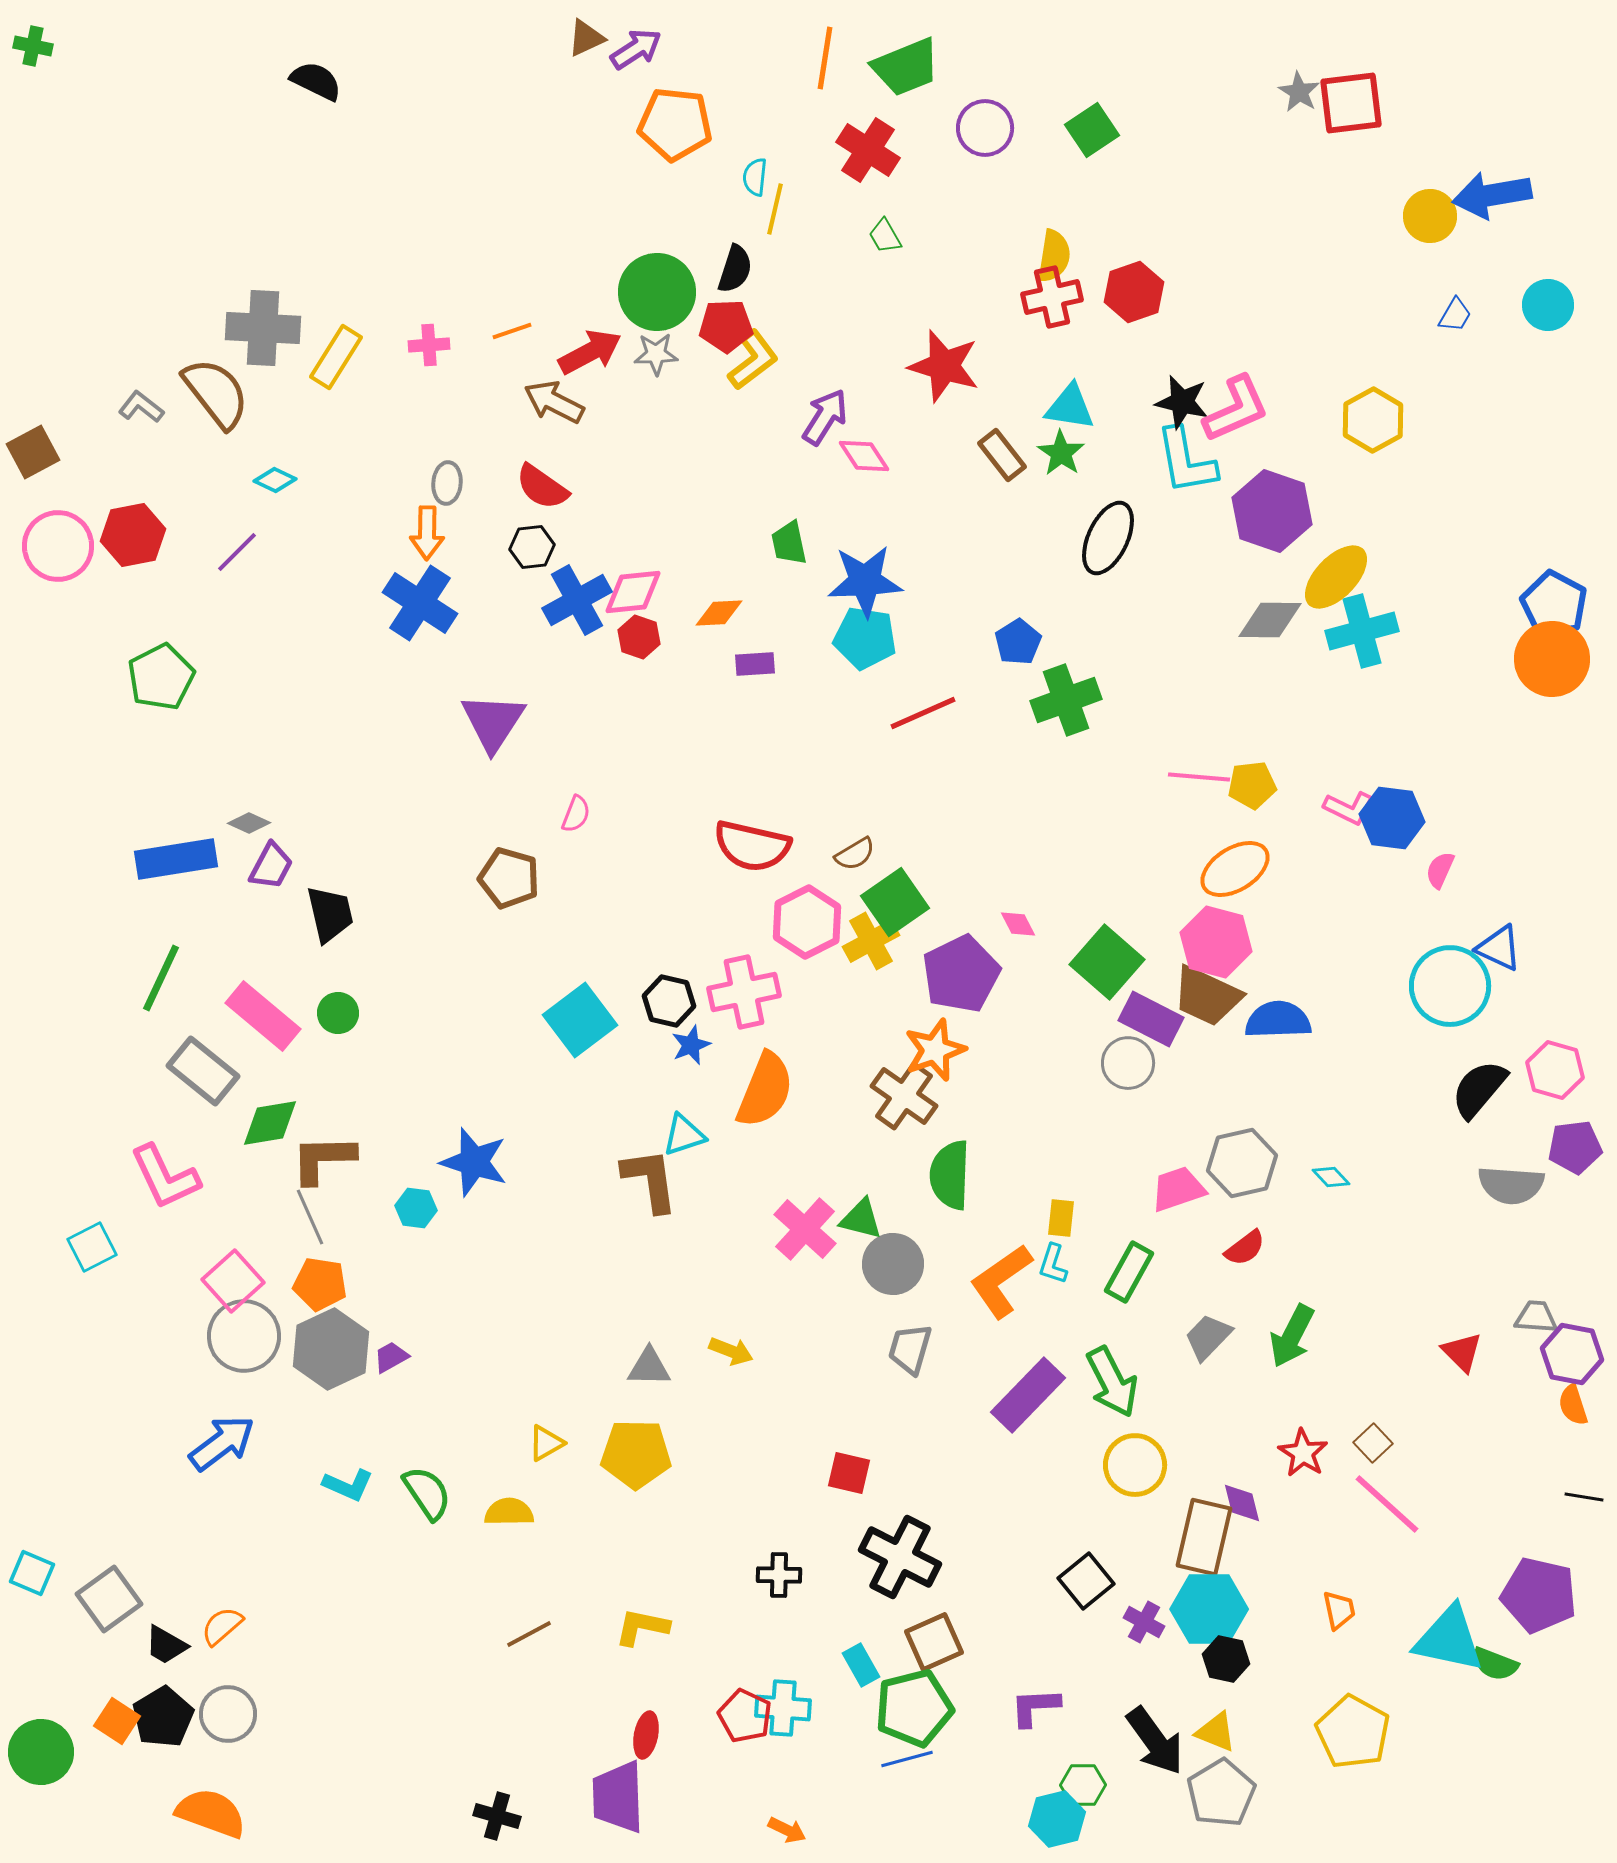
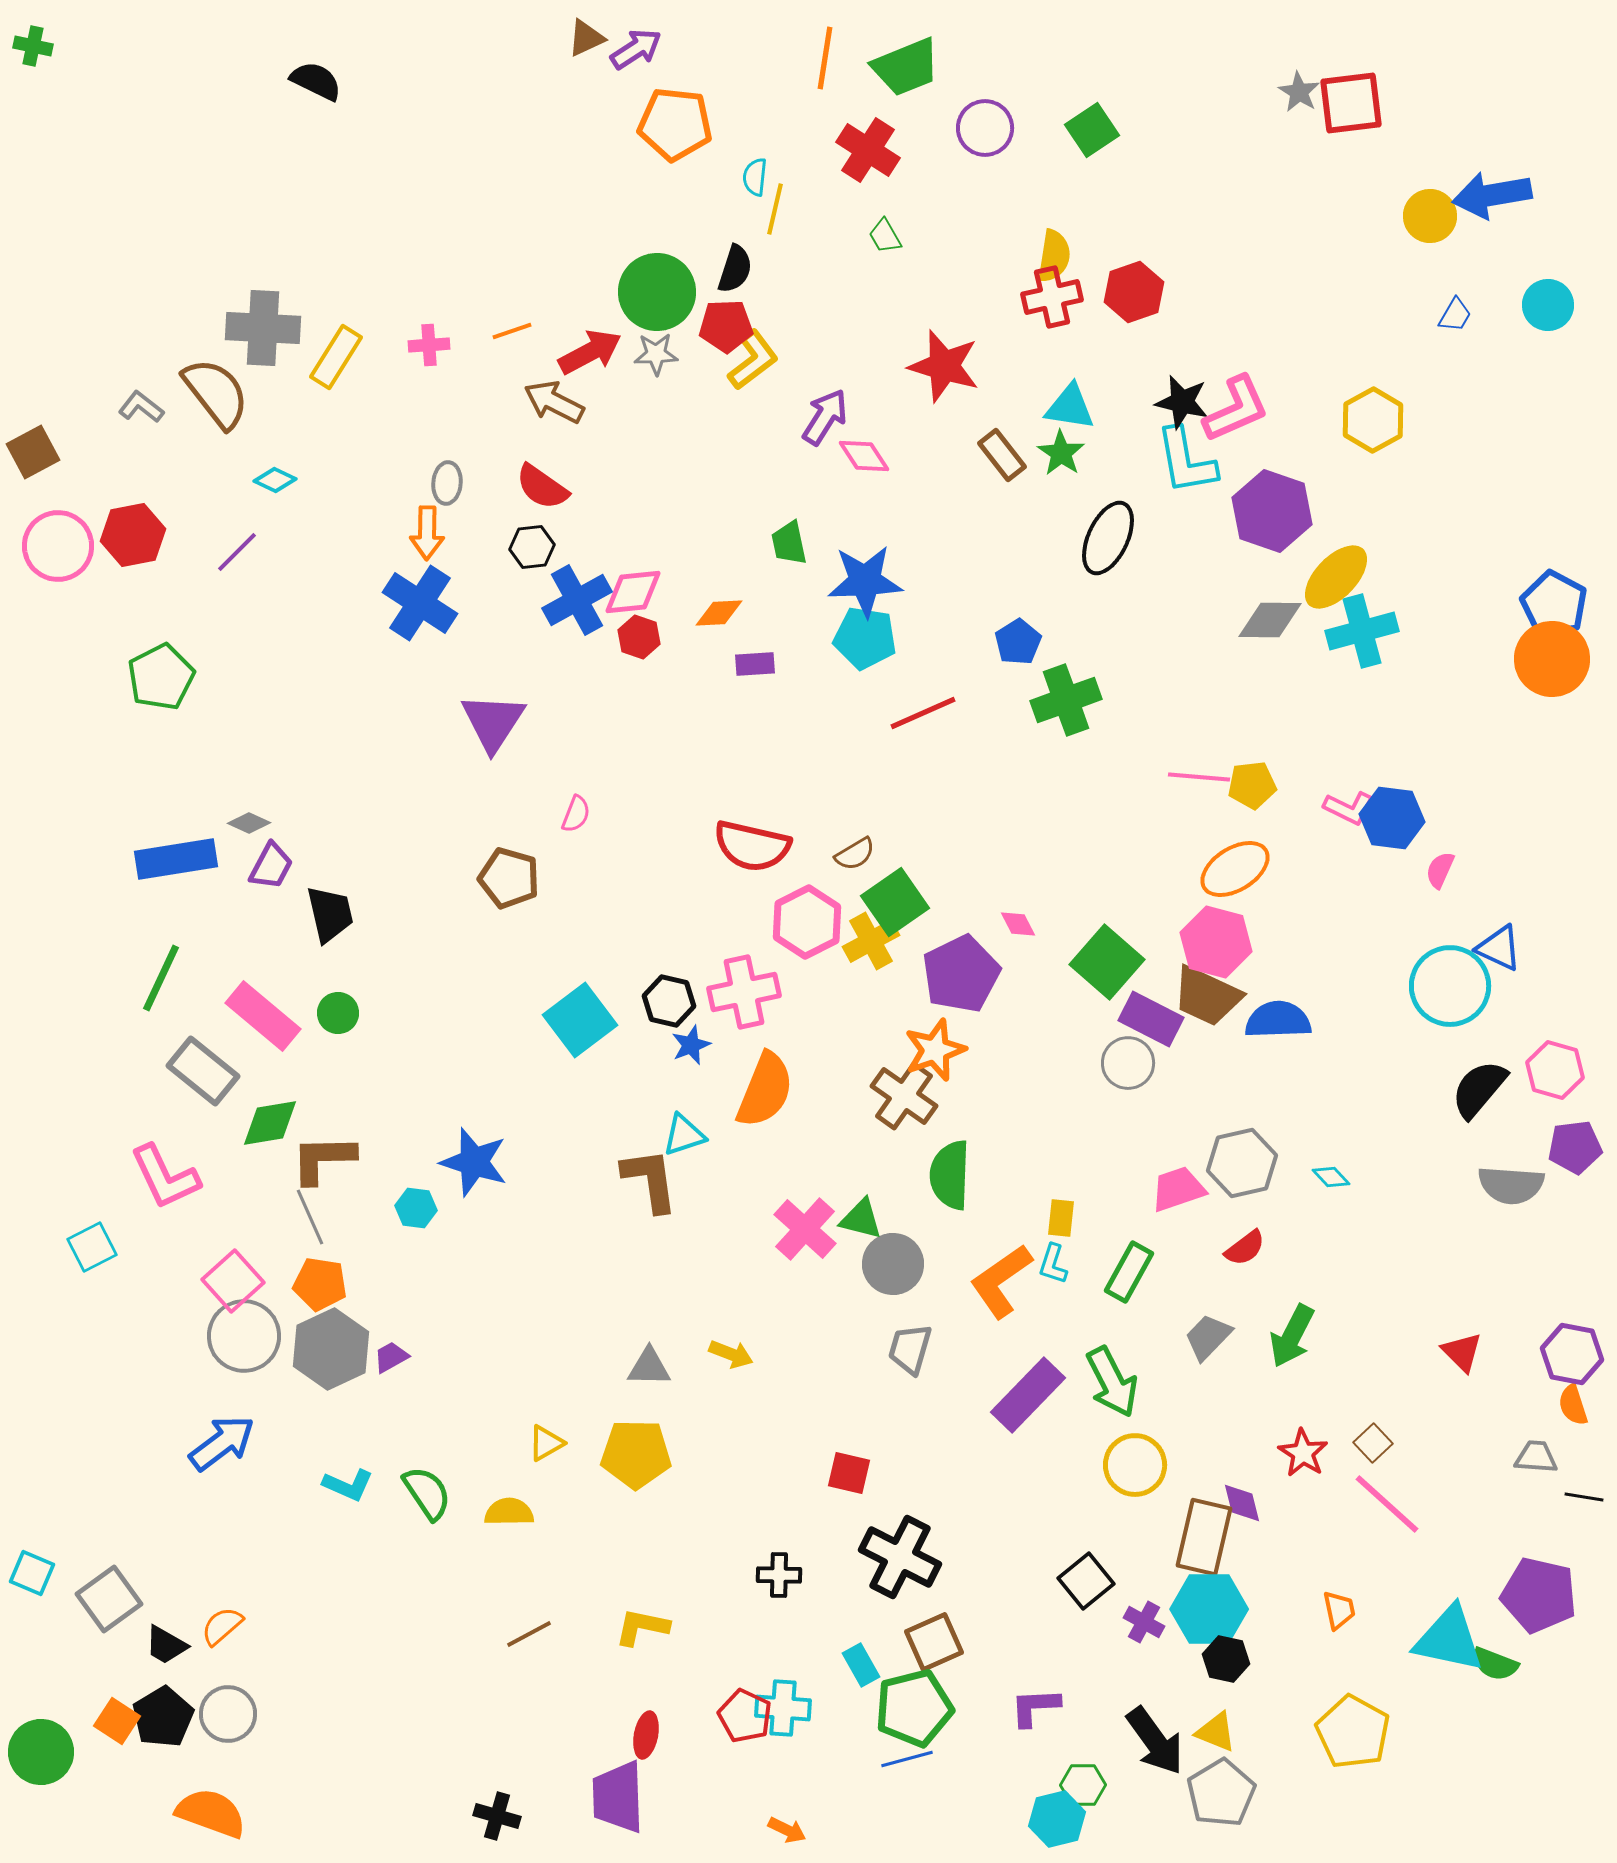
gray trapezoid at (1536, 1317): moved 140 px down
yellow arrow at (731, 1351): moved 3 px down
